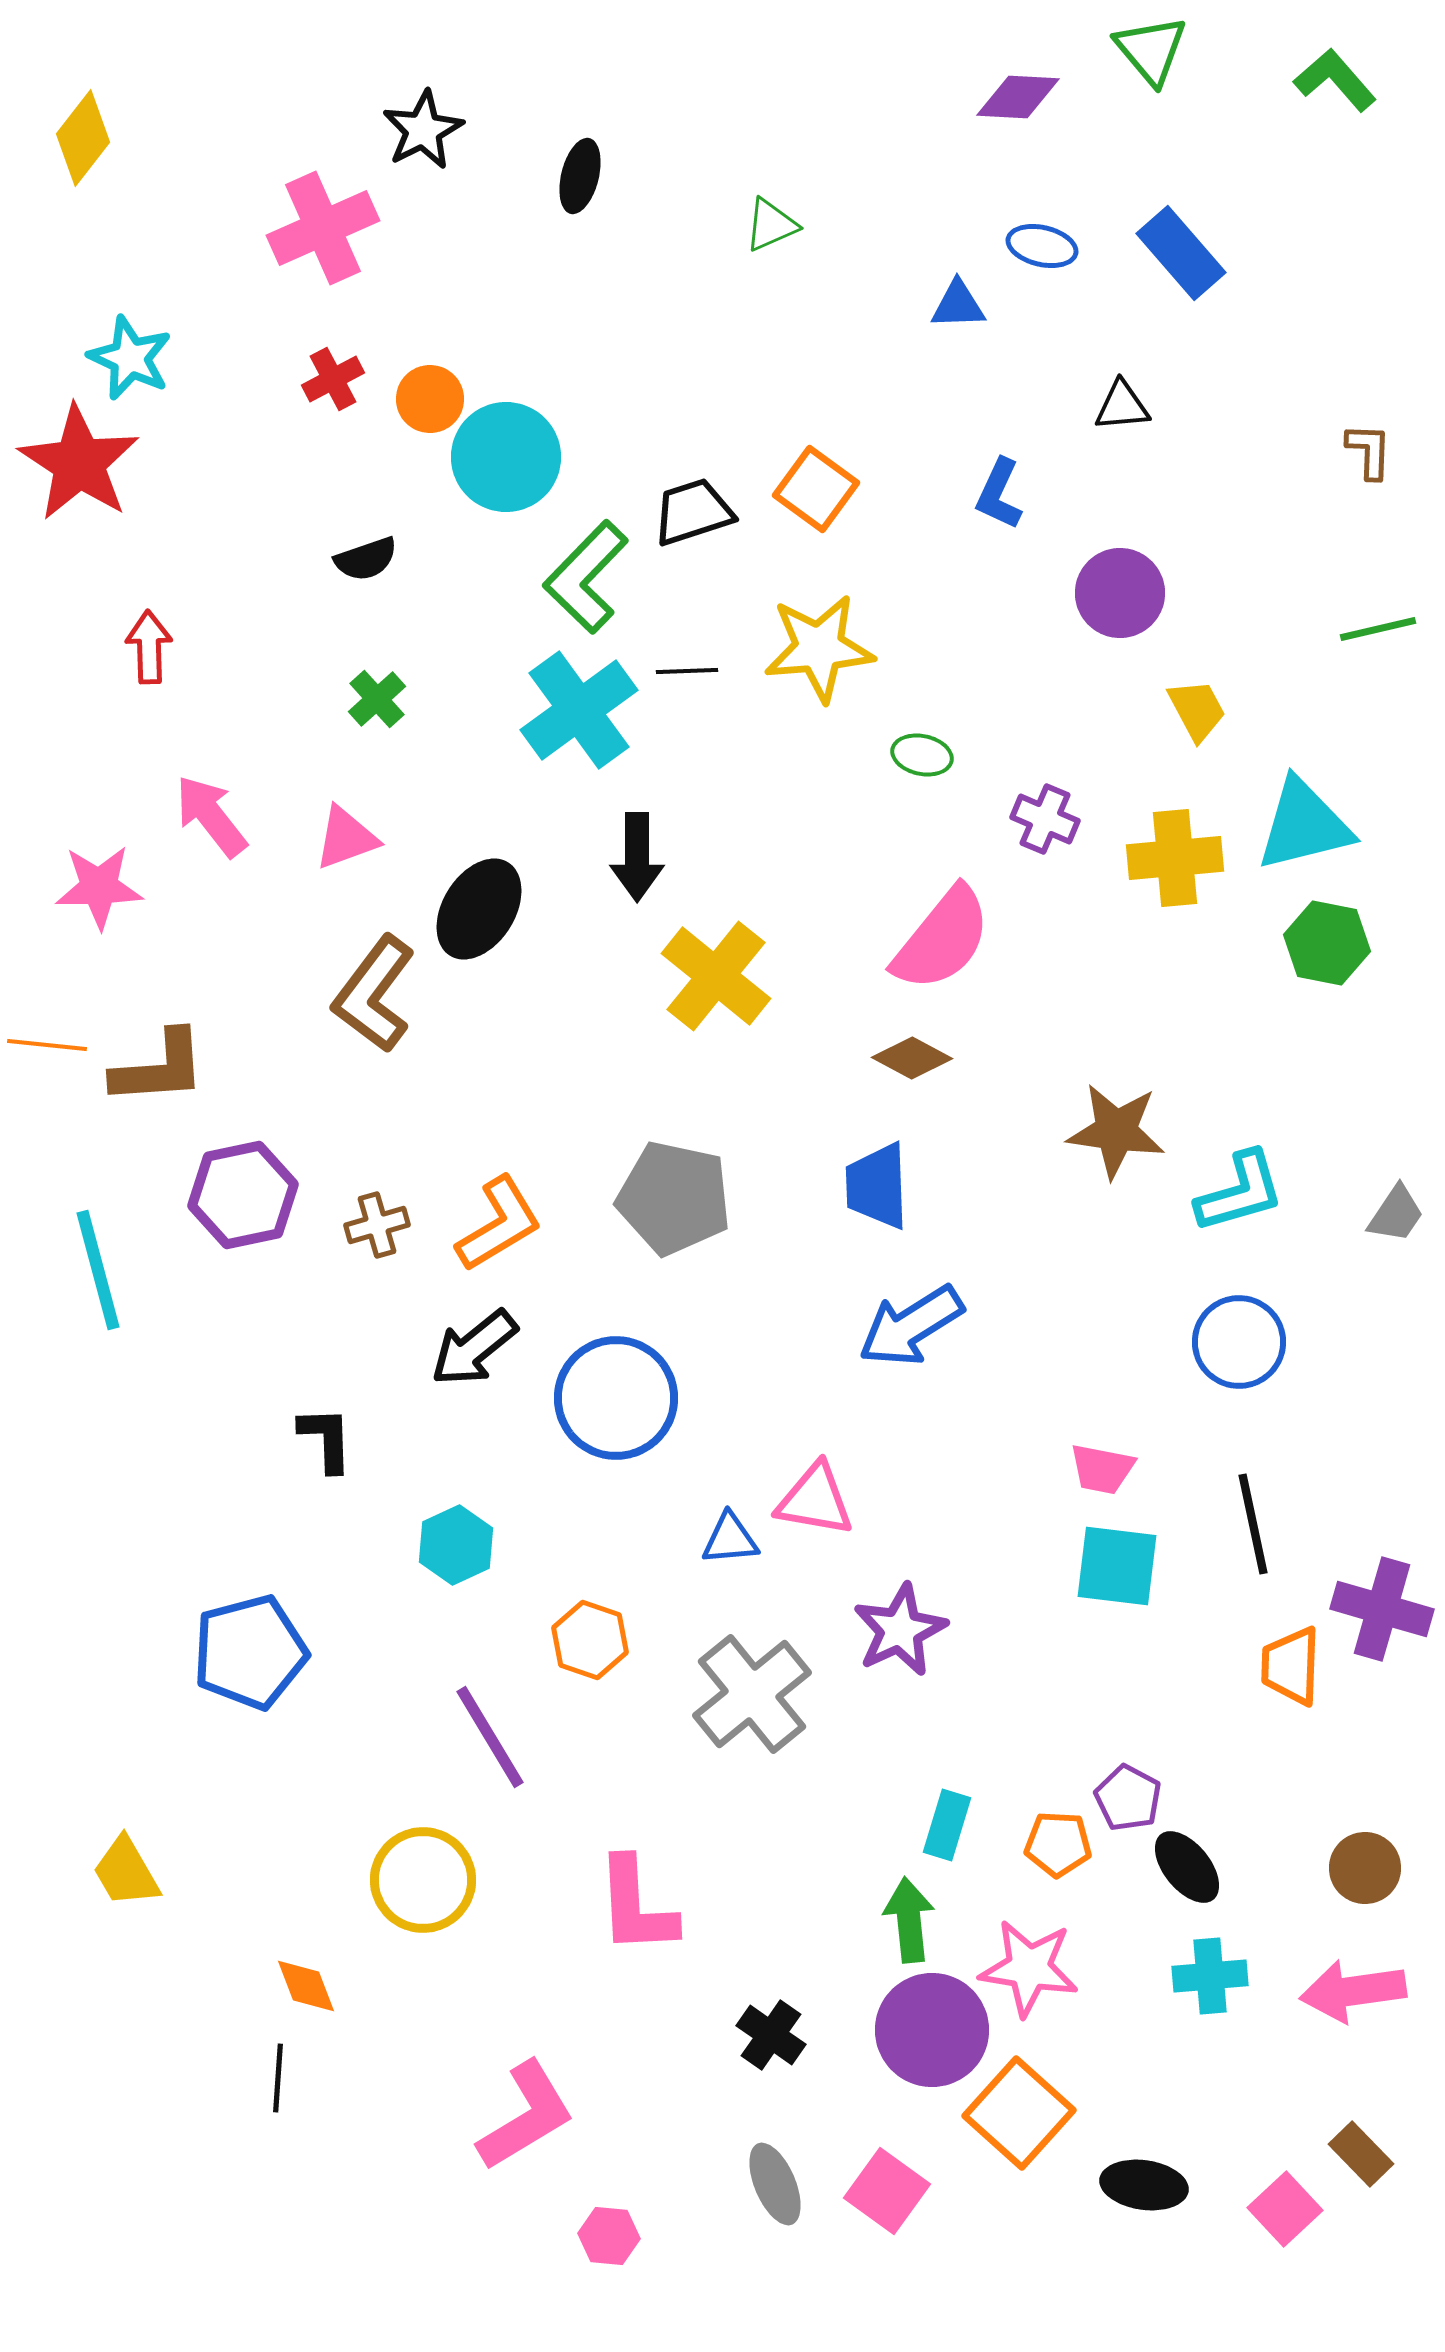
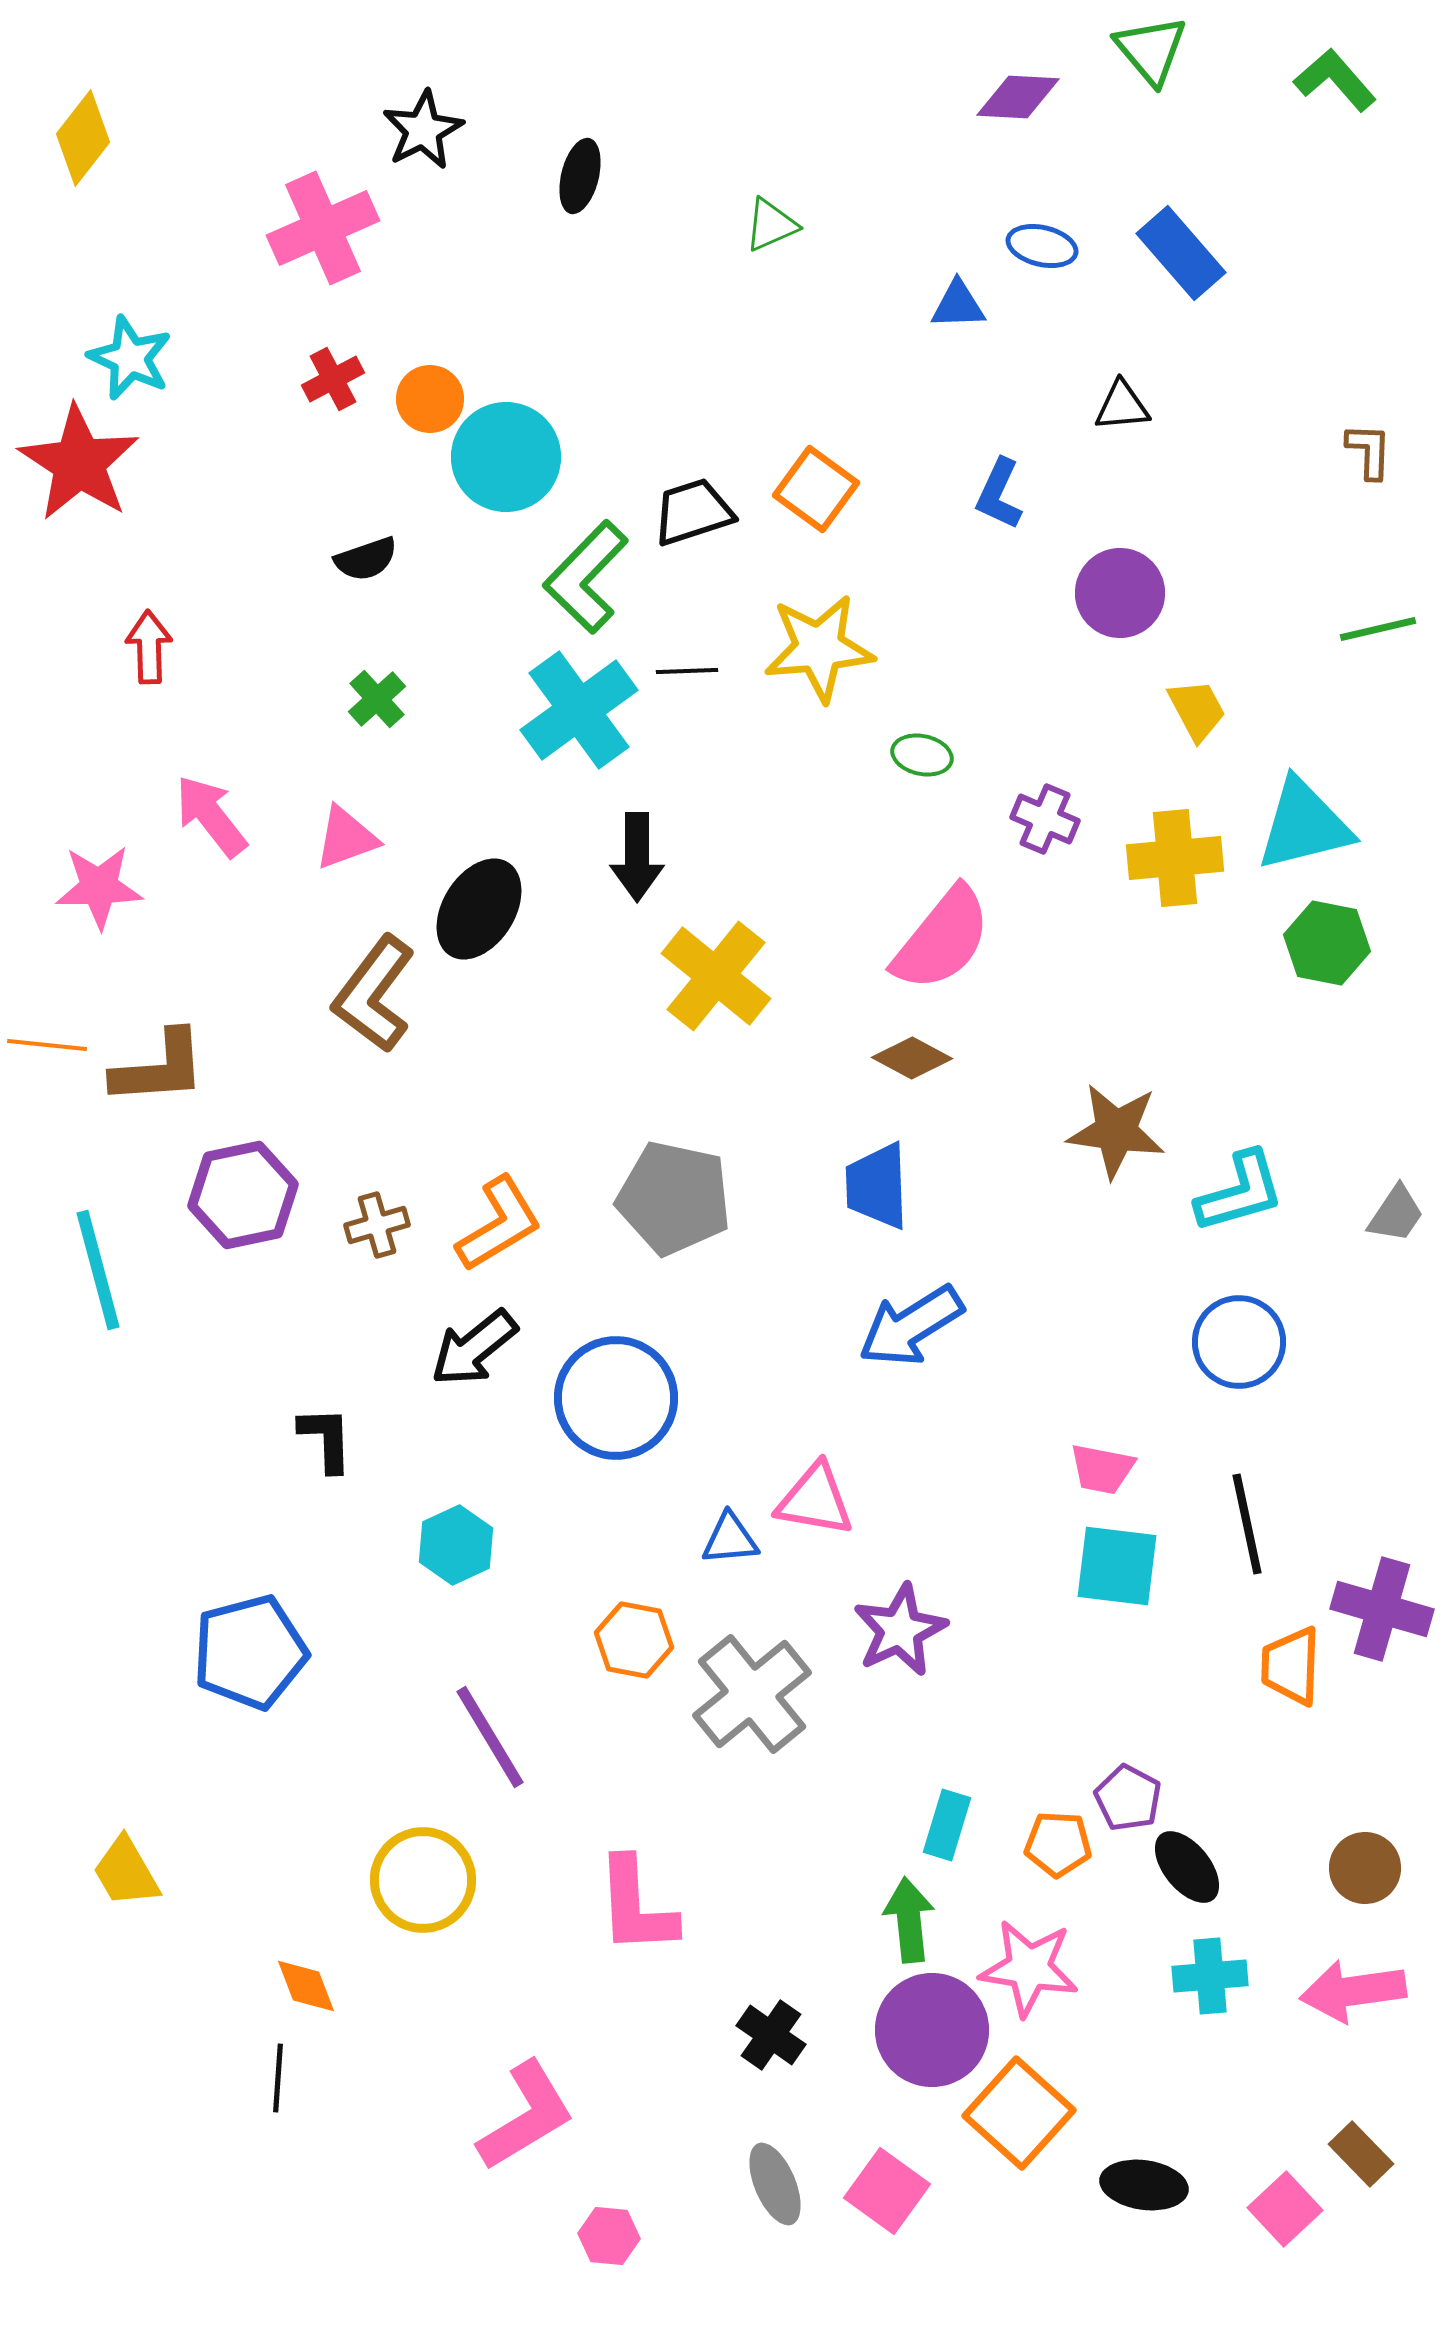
black line at (1253, 1524): moved 6 px left
orange hexagon at (590, 1640): moved 44 px right; rotated 8 degrees counterclockwise
